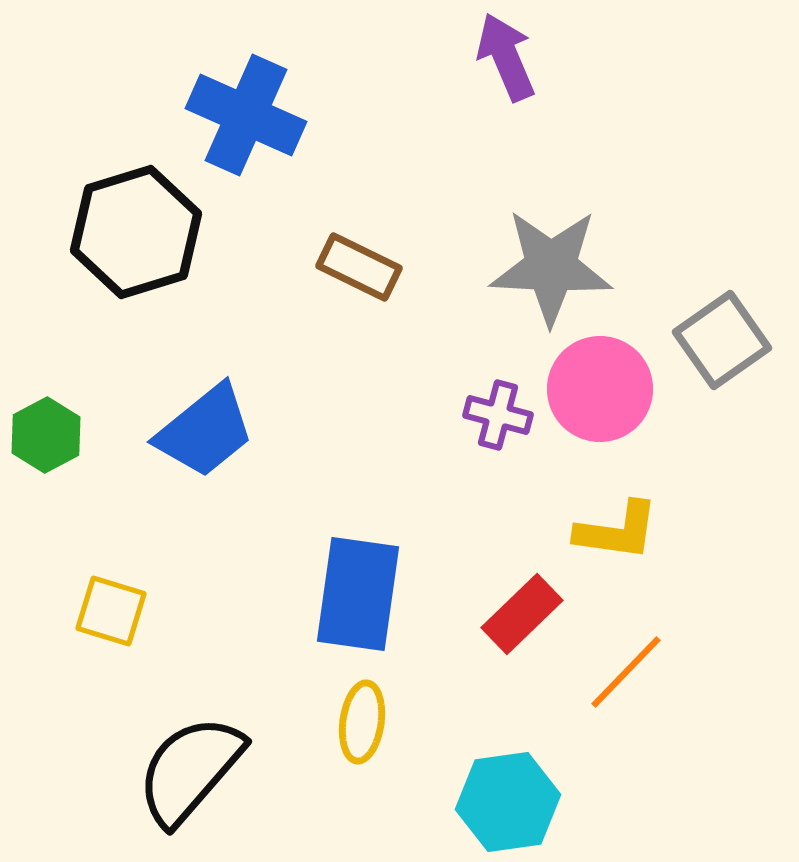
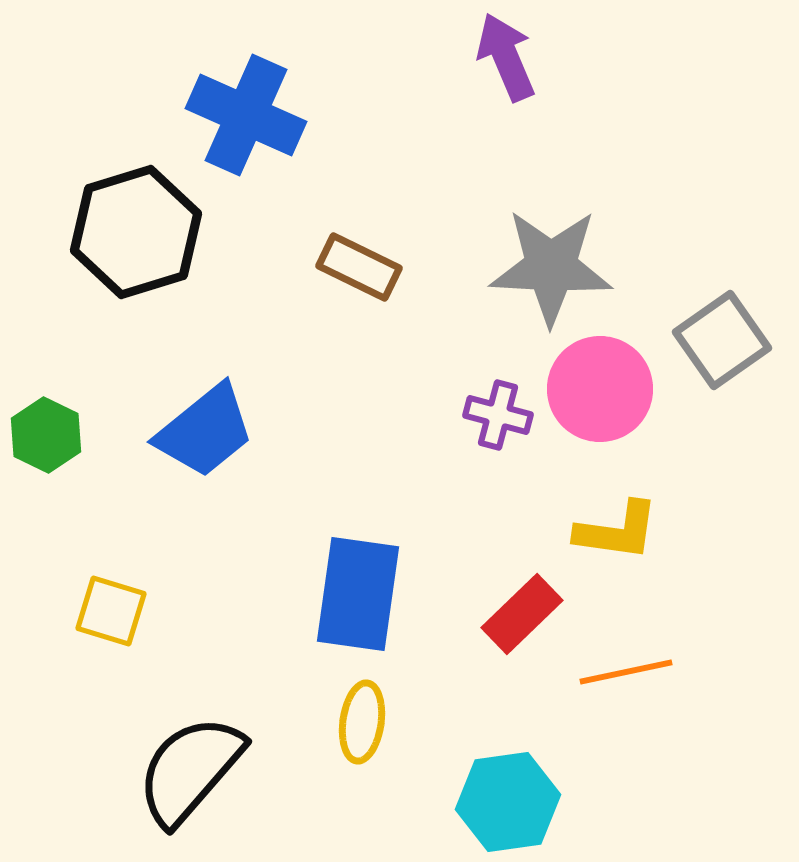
green hexagon: rotated 6 degrees counterclockwise
orange line: rotated 34 degrees clockwise
